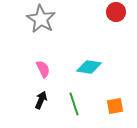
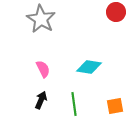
green line: rotated 10 degrees clockwise
